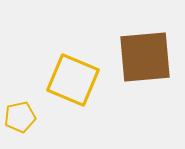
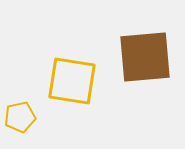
yellow square: moved 1 px left, 1 px down; rotated 14 degrees counterclockwise
